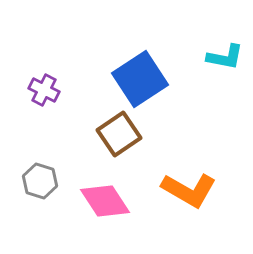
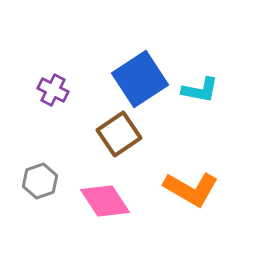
cyan L-shape: moved 25 px left, 33 px down
purple cross: moved 9 px right
gray hexagon: rotated 24 degrees clockwise
orange L-shape: moved 2 px right, 1 px up
